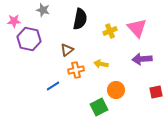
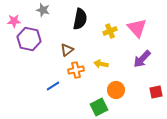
purple arrow: rotated 42 degrees counterclockwise
